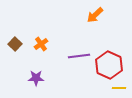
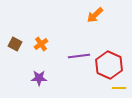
brown square: rotated 16 degrees counterclockwise
purple star: moved 3 px right
